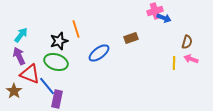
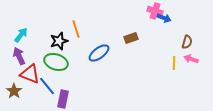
pink cross: rotated 35 degrees clockwise
purple rectangle: moved 6 px right
